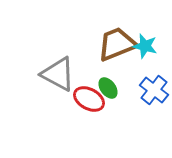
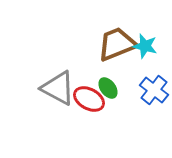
gray triangle: moved 14 px down
